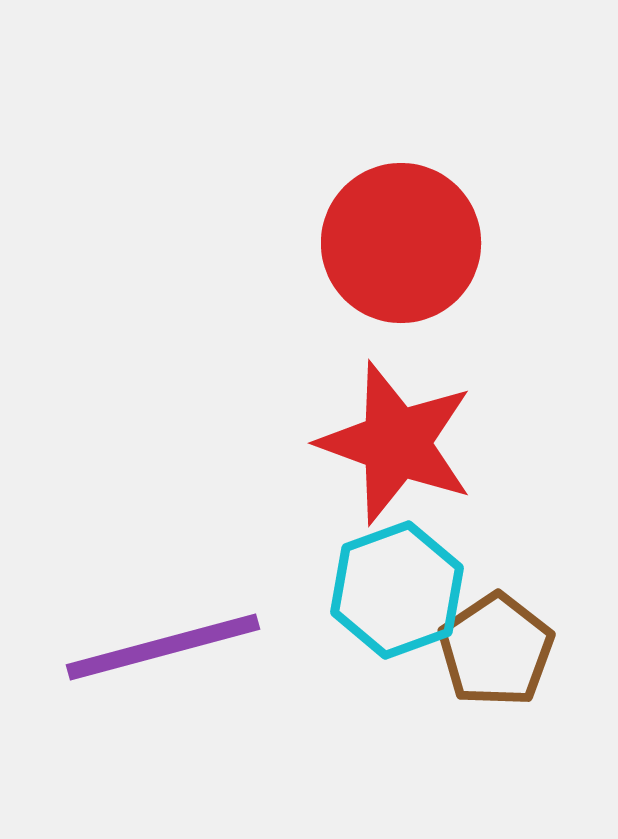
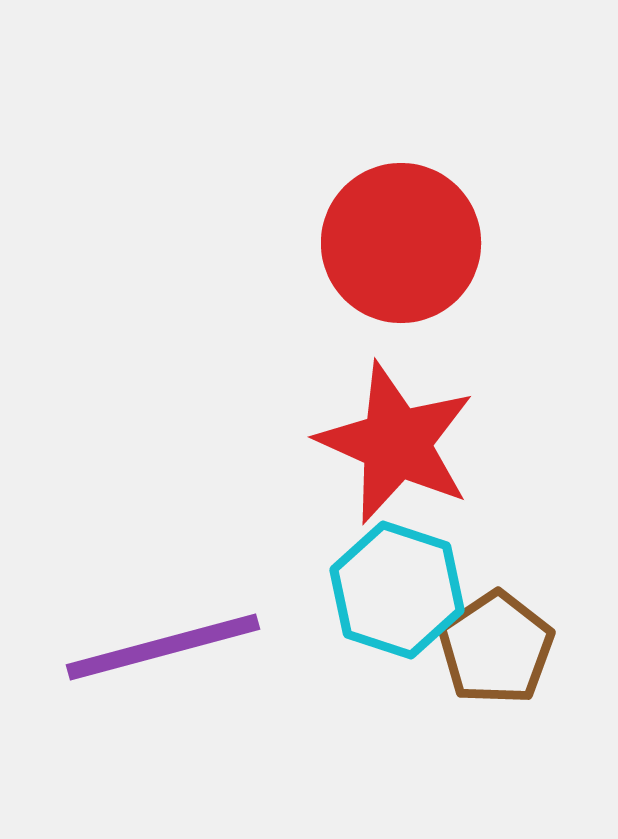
red star: rotated 4 degrees clockwise
cyan hexagon: rotated 22 degrees counterclockwise
brown pentagon: moved 2 px up
